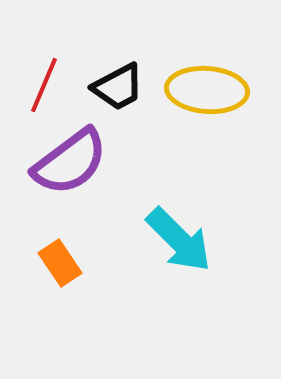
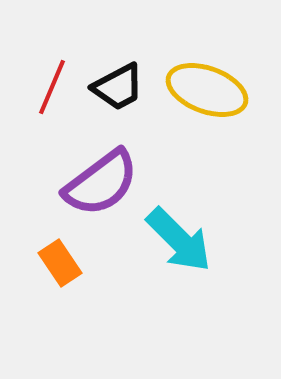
red line: moved 8 px right, 2 px down
yellow ellipse: rotated 16 degrees clockwise
purple semicircle: moved 31 px right, 21 px down
